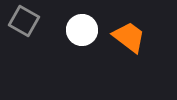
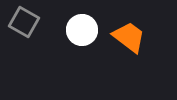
gray square: moved 1 px down
